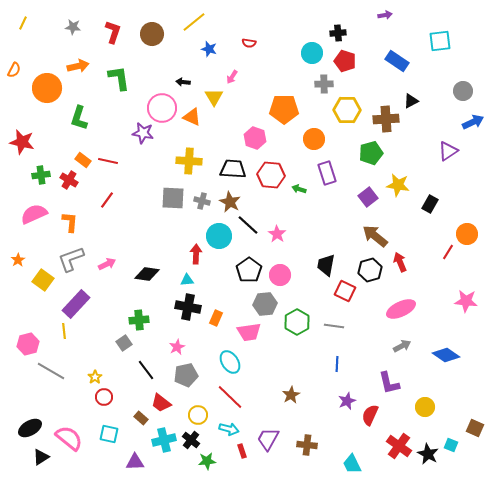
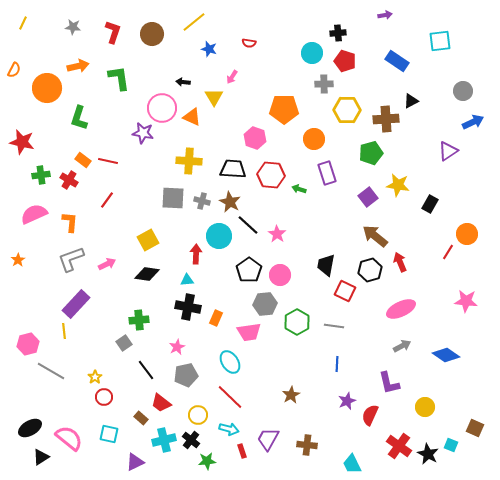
yellow square at (43, 280): moved 105 px right, 40 px up; rotated 25 degrees clockwise
purple triangle at (135, 462): rotated 24 degrees counterclockwise
